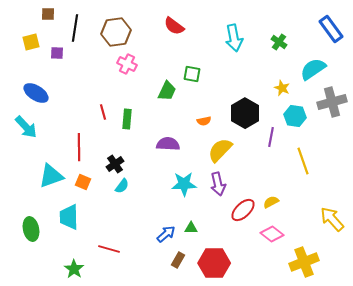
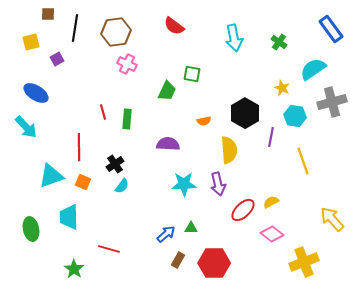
purple square at (57, 53): moved 6 px down; rotated 32 degrees counterclockwise
yellow semicircle at (220, 150): moved 9 px right; rotated 132 degrees clockwise
